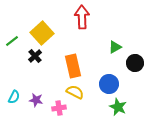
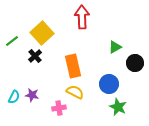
purple star: moved 4 px left, 5 px up
